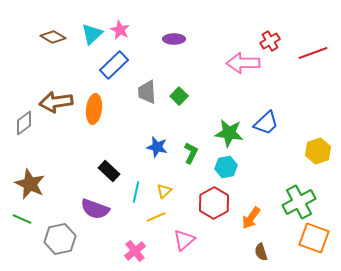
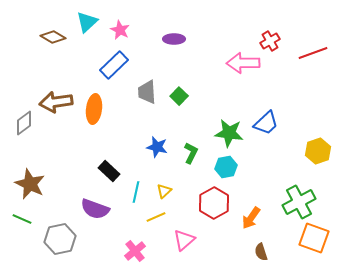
cyan triangle: moved 5 px left, 12 px up
